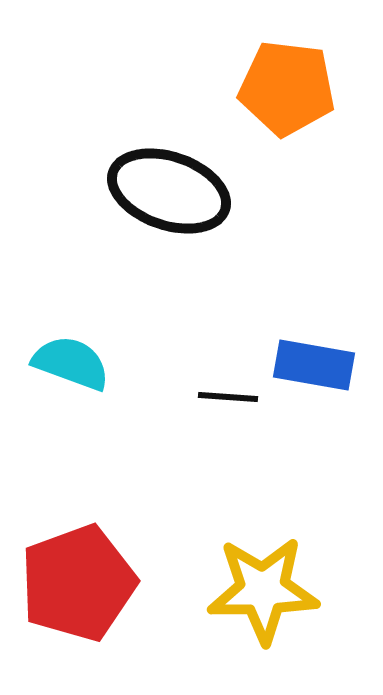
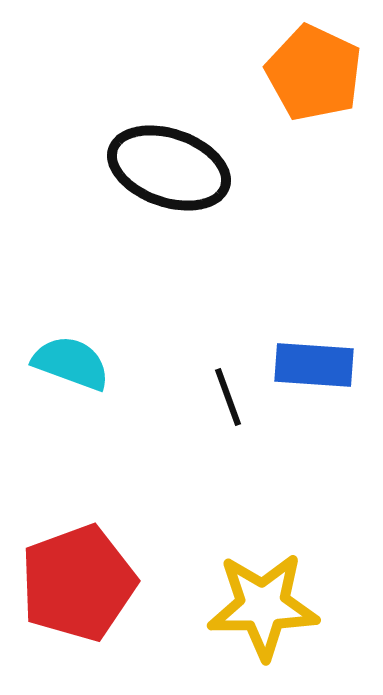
orange pentagon: moved 27 px right, 15 px up; rotated 18 degrees clockwise
black ellipse: moved 23 px up
blue rectangle: rotated 6 degrees counterclockwise
black line: rotated 66 degrees clockwise
yellow star: moved 16 px down
